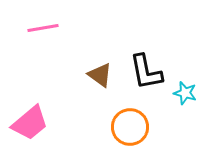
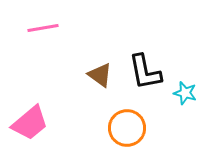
black L-shape: moved 1 px left
orange circle: moved 3 px left, 1 px down
